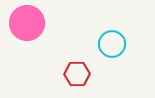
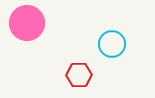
red hexagon: moved 2 px right, 1 px down
